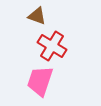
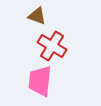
pink trapezoid: rotated 12 degrees counterclockwise
